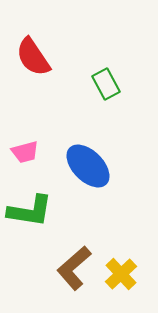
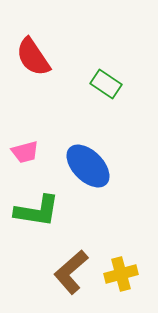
green rectangle: rotated 28 degrees counterclockwise
green L-shape: moved 7 px right
brown L-shape: moved 3 px left, 4 px down
yellow cross: rotated 28 degrees clockwise
